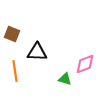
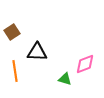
brown square: moved 2 px up; rotated 35 degrees clockwise
